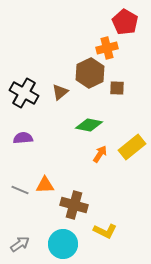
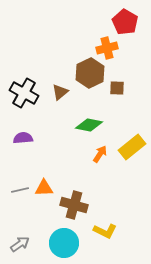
orange triangle: moved 1 px left, 3 px down
gray line: rotated 36 degrees counterclockwise
cyan circle: moved 1 px right, 1 px up
